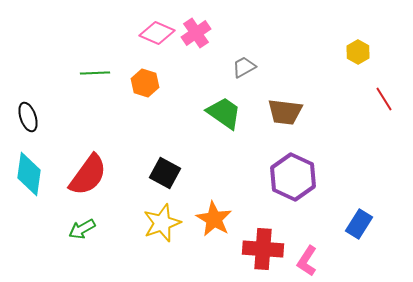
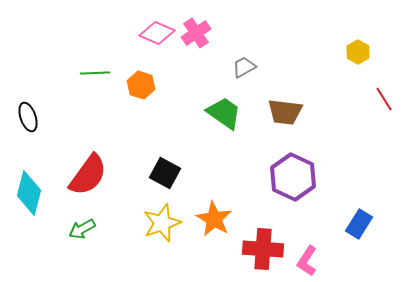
orange hexagon: moved 4 px left, 2 px down
cyan diamond: moved 19 px down; rotated 6 degrees clockwise
